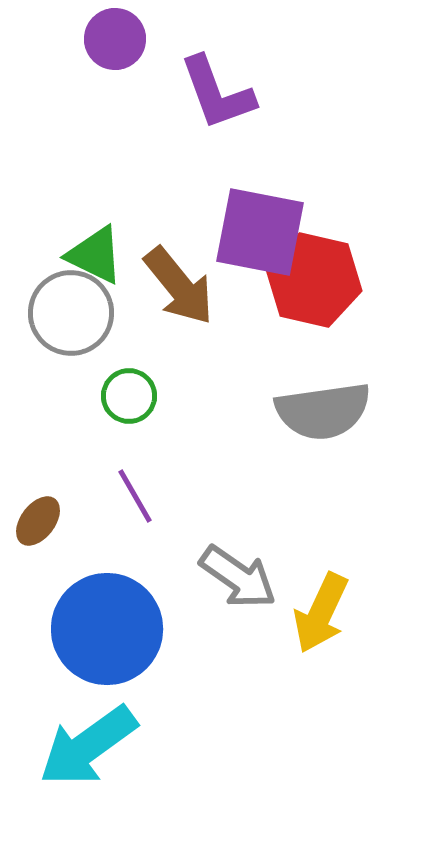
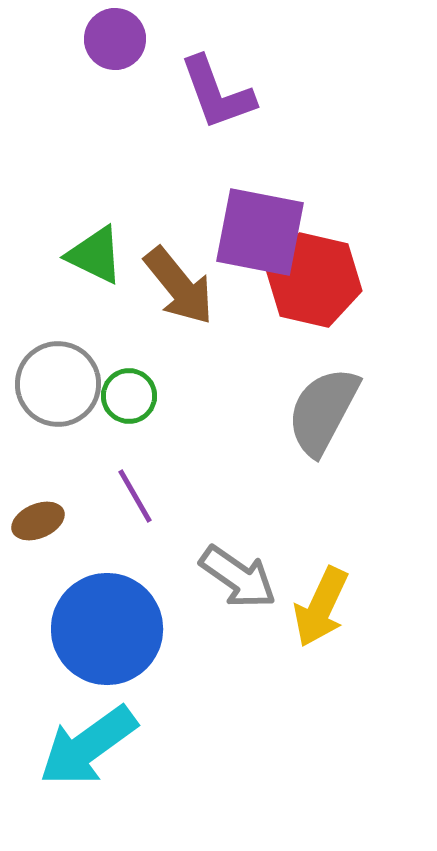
gray circle: moved 13 px left, 71 px down
gray semicircle: rotated 126 degrees clockwise
brown ellipse: rotated 30 degrees clockwise
yellow arrow: moved 6 px up
